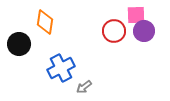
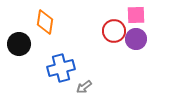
purple circle: moved 8 px left, 8 px down
blue cross: rotated 12 degrees clockwise
